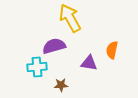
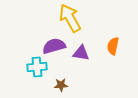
orange semicircle: moved 1 px right, 4 px up
purple triangle: moved 8 px left, 10 px up
